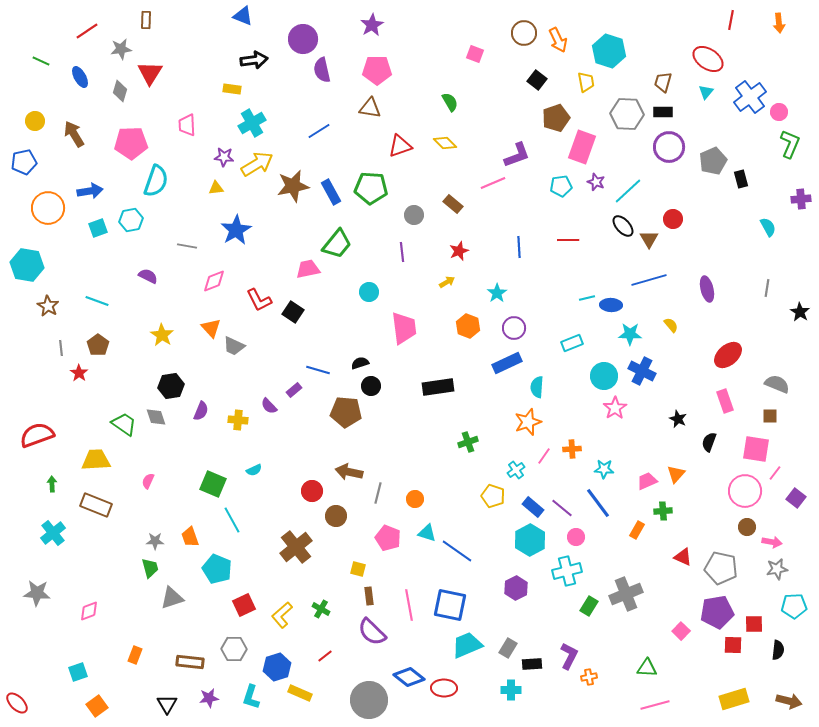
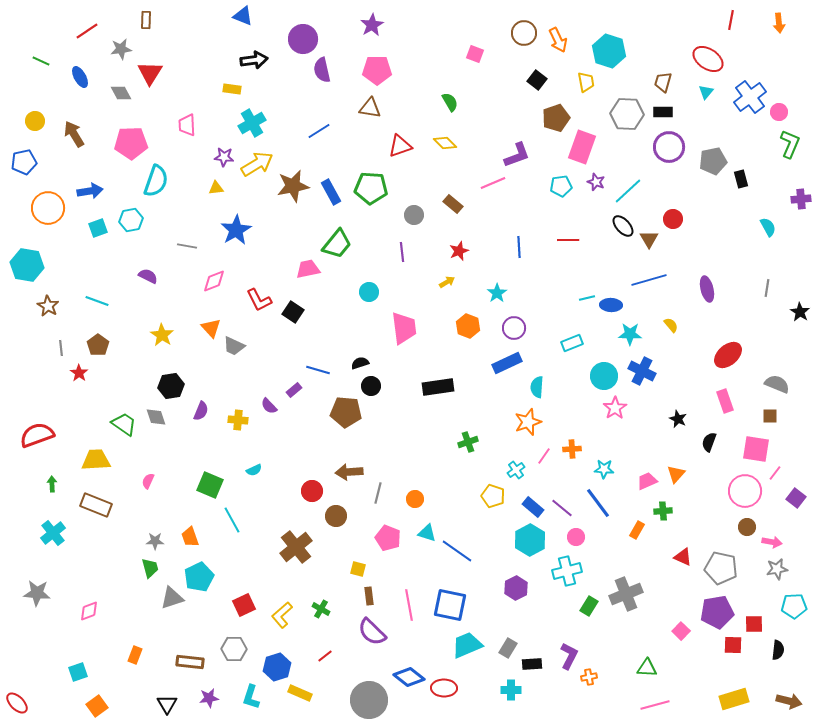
gray diamond at (120, 91): moved 1 px right, 2 px down; rotated 45 degrees counterclockwise
gray pentagon at (713, 161): rotated 12 degrees clockwise
brown arrow at (349, 472): rotated 16 degrees counterclockwise
green square at (213, 484): moved 3 px left, 1 px down
cyan pentagon at (217, 569): moved 18 px left, 8 px down; rotated 24 degrees clockwise
